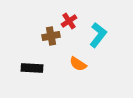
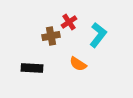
red cross: moved 1 px down
